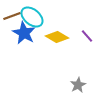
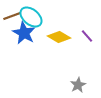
cyan ellipse: moved 1 px left
yellow diamond: moved 2 px right
